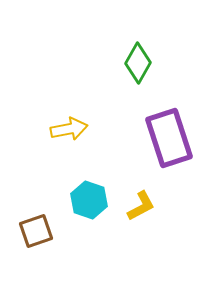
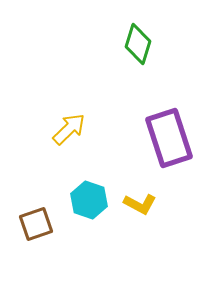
green diamond: moved 19 px up; rotated 12 degrees counterclockwise
yellow arrow: rotated 33 degrees counterclockwise
yellow L-shape: moved 1 px left, 2 px up; rotated 56 degrees clockwise
brown square: moved 7 px up
